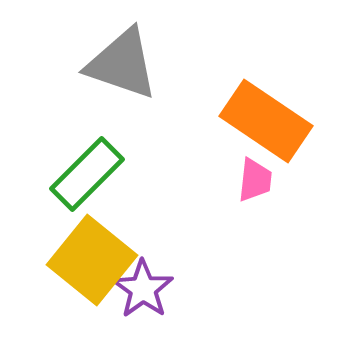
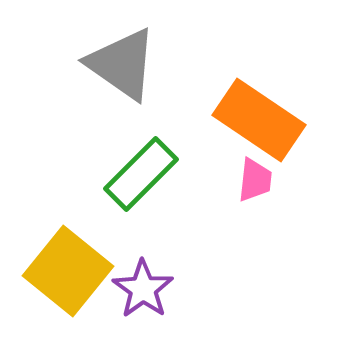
gray triangle: rotated 16 degrees clockwise
orange rectangle: moved 7 px left, 1 px up
green rectangle: moved 54 px right
yellow square: moved 24 px left, 11 px down
